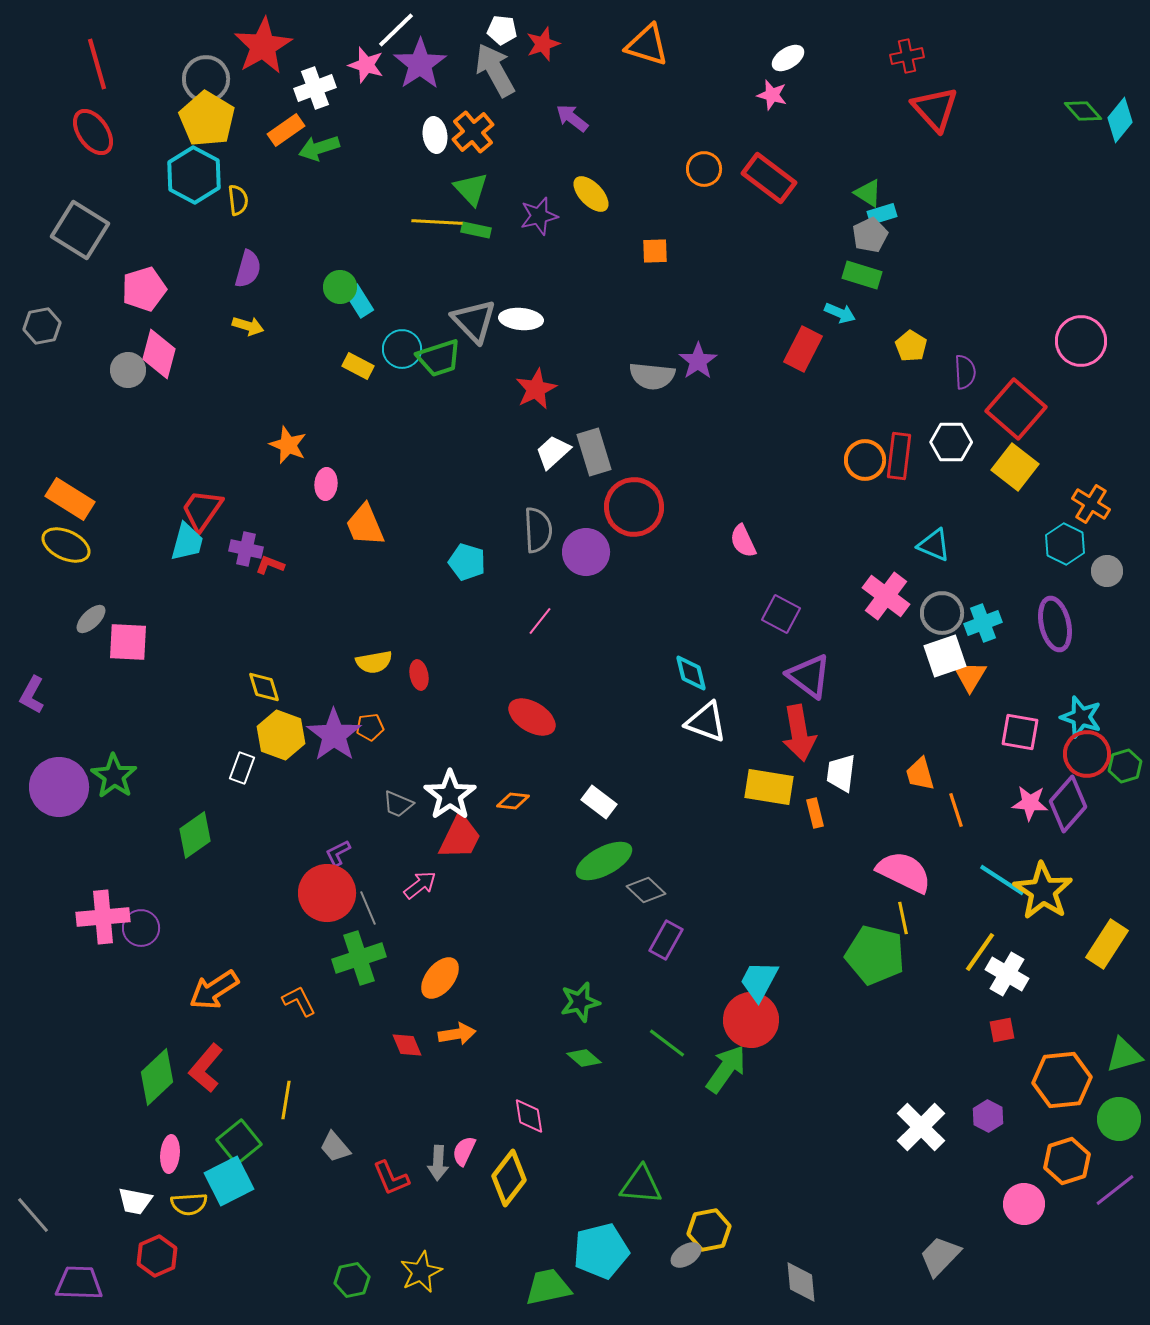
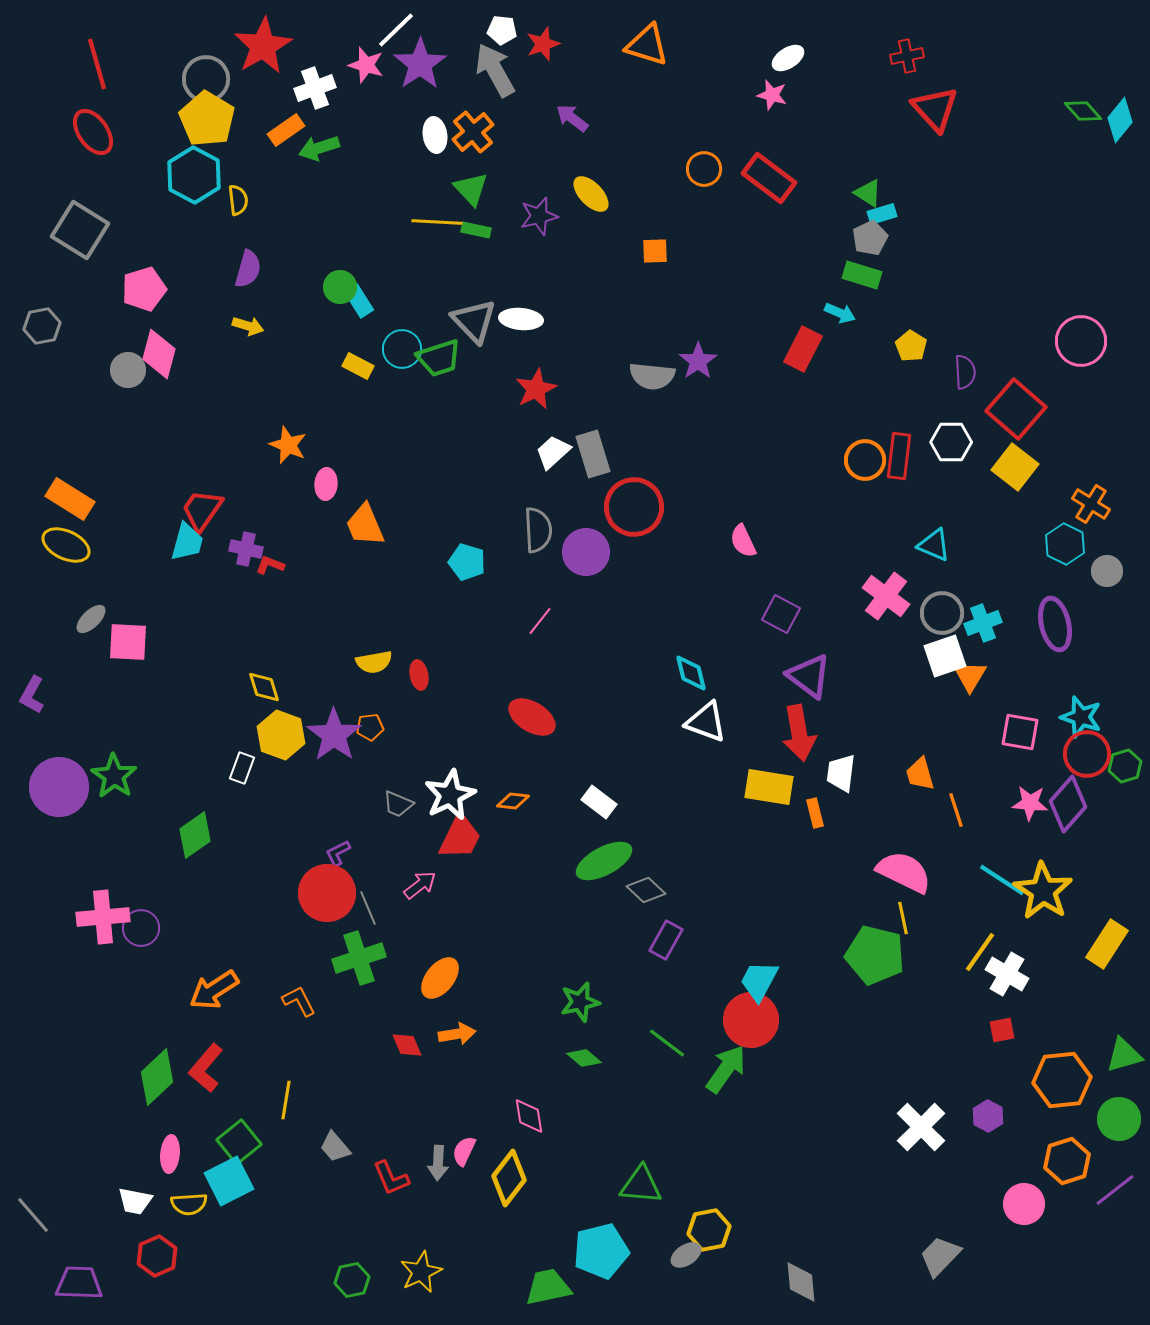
gray pentagon at (870, 235): moved 3 px down
gray rectangle at (594, 452): moved 1 px left, 2 px down
white star at (450, 795): rotated 9 degrees clockwise
